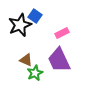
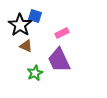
blue square: rotated 16 degrees counterclockwise
black star: rotated 15 degrees counterclockwise
brown triangle: moved 14 px up
